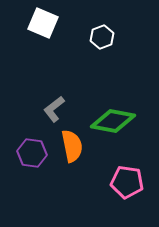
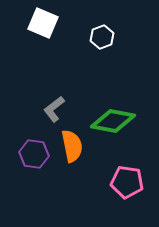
purple hexagon: moved 2 px right, 1 px down
